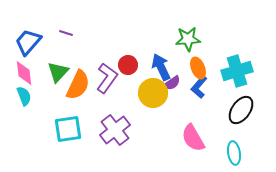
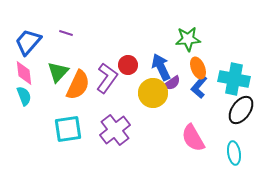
cyan cross: moved 3 px left, 8 px down; rotated 28 degrees clockwise
